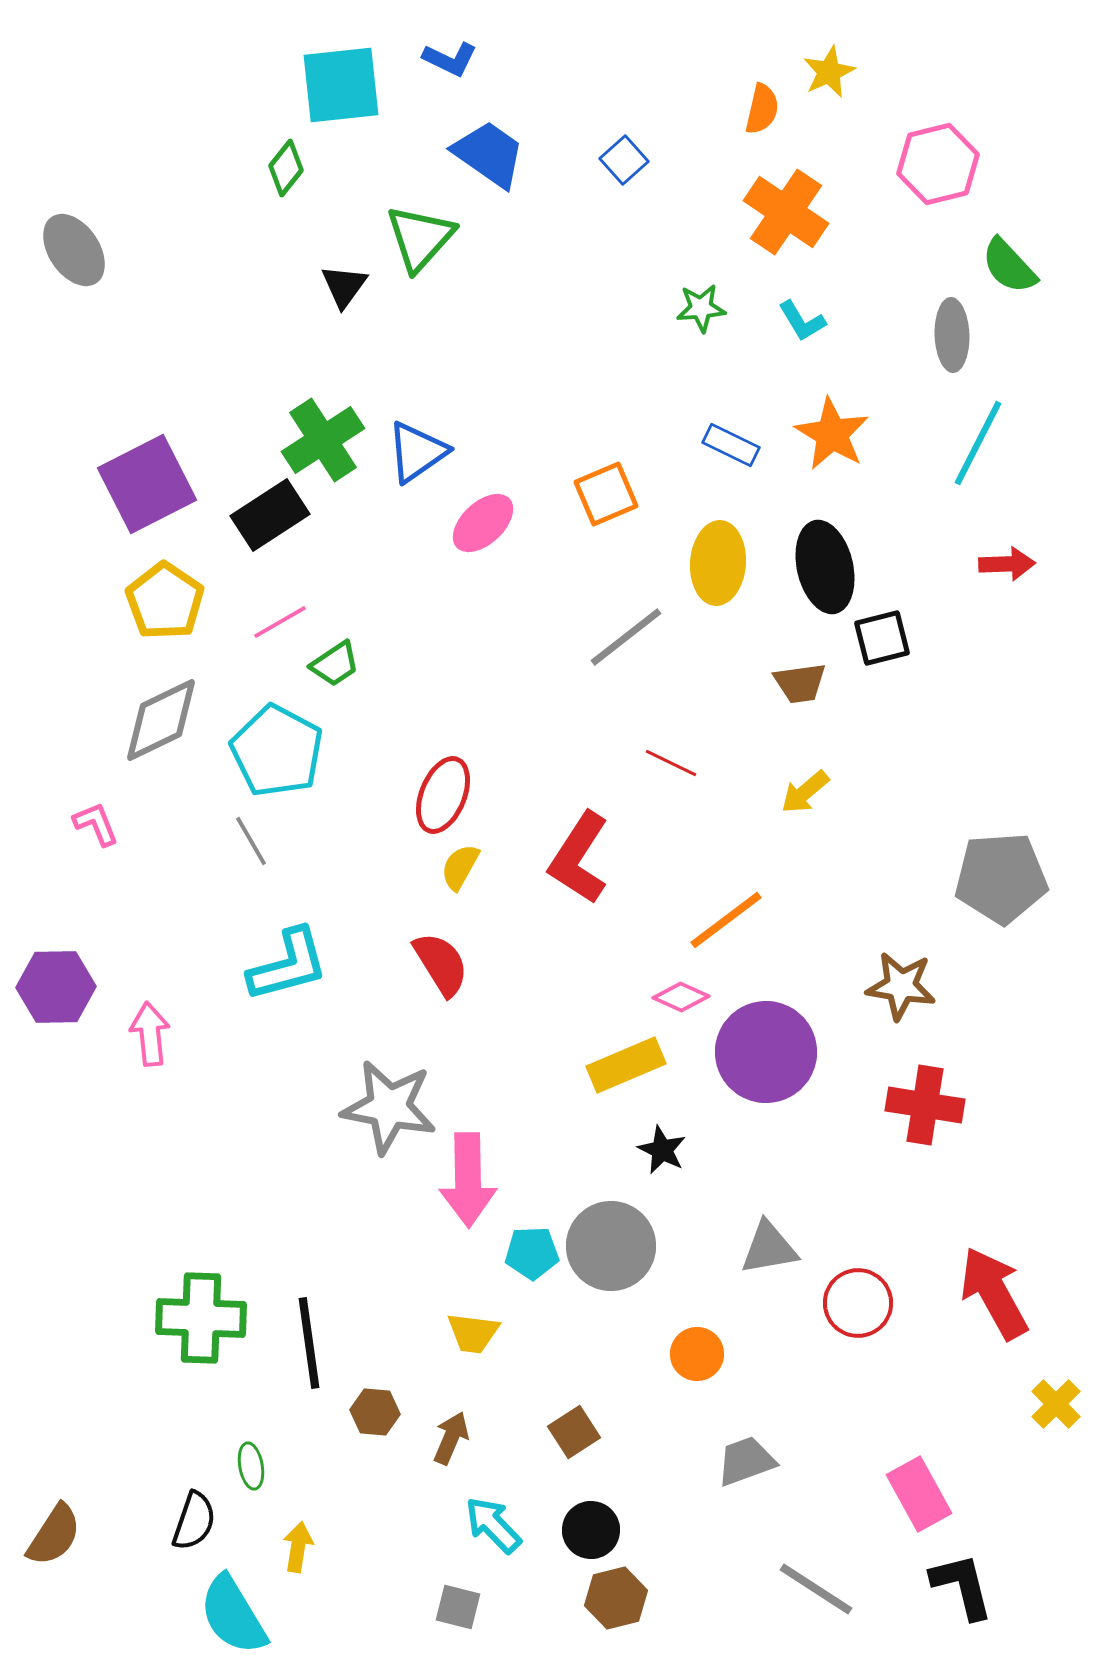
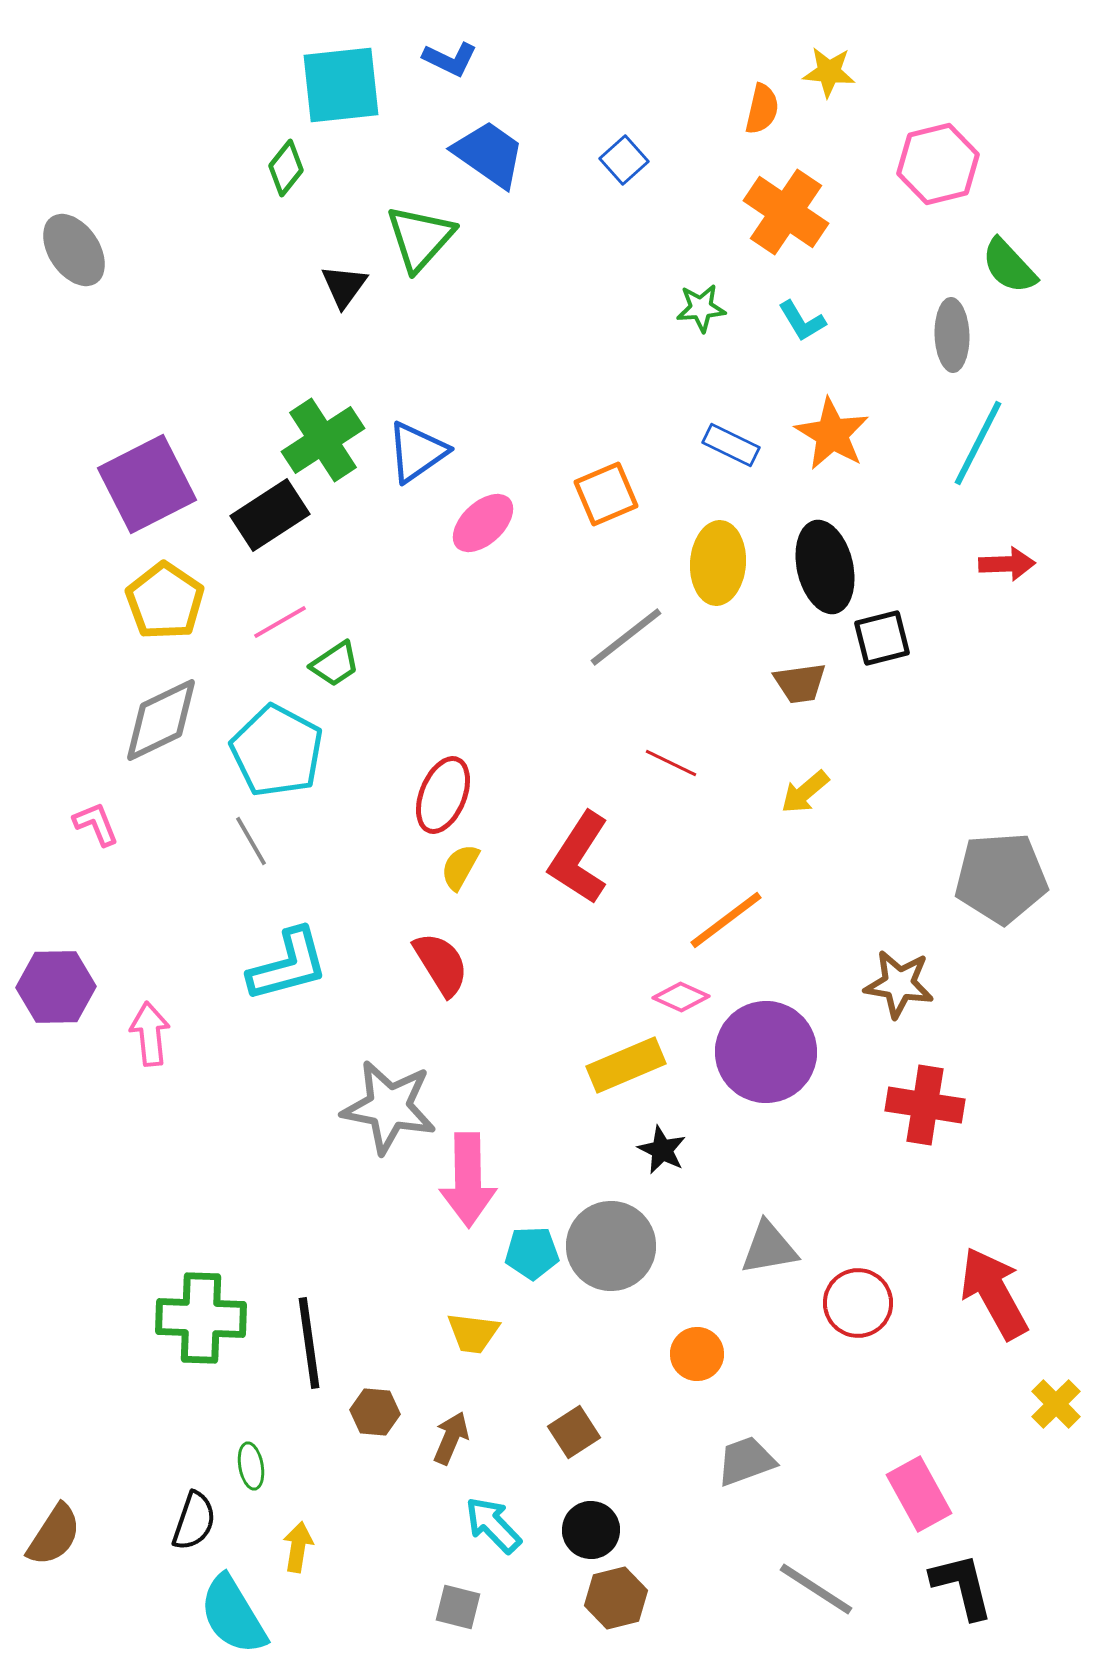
yellow star at (829, 72): rotated 30 degrees clockwise
brown star at (901, 986): moved 2 px left, 2 px up
